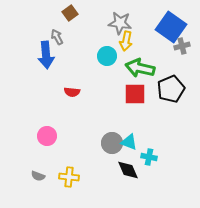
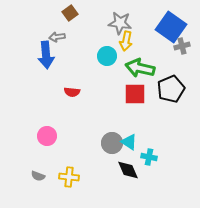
gray arrow: rotated 70 degrees counterclockwise
cyan triangle: rotated 12 degrees clockwise
